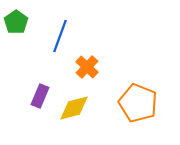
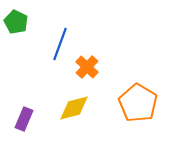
green pentagon: rotated 10 degrees counterclockwise
blue line: moved 8 px down
purple rectangle: moved 16 px left, 23 px down
orange pentagon: rotated 9 degrees clockwise
